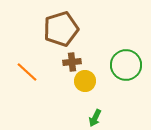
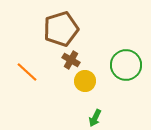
brown cross: moved 1 px left, 2 px up; rotated 36 degrees clockwise
